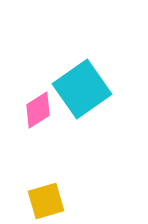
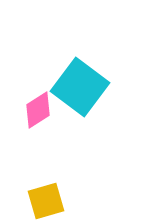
cyan square: moved 2 px left, 2 px up; rotated 18 degrees counterclockwise
